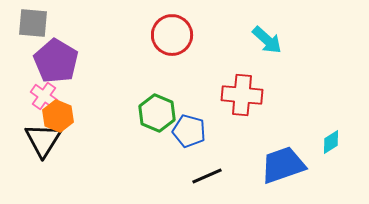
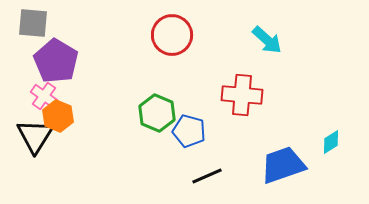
black triangle: moved 8 px left, 4 px up
